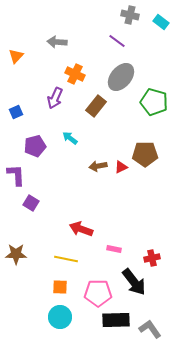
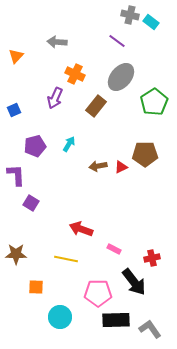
cyan rectangle: moved 10 px left
green pentagon: rotated 24 degrees clockwise
blue square: moved 2 px left, 2 px up
cyan arrow: moved 1 px left, 6 px down; rotated 84 degrees clockwise
pink rectangle: rotated 16 degrees clockwise
orange square: moved 24 px left
